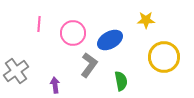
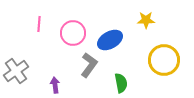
yellow circle: moved 3 px down
green semicircle: moved 2 px down
